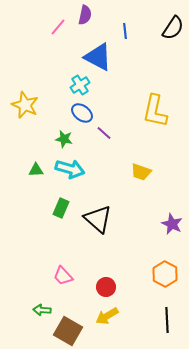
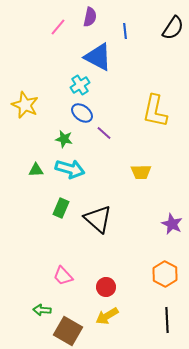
purple semicircle: moved 5 px right, 2 px down
yellow trapezoid: rotated 20 degrees counterclockwise
